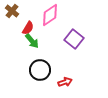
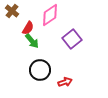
purple square: moved 2 px left; rotated 12 degrees clockwise
